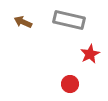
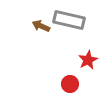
brown arrow: moved 18 px right, 4 px down
red star: moved 2 px left, 6 px down
